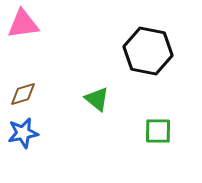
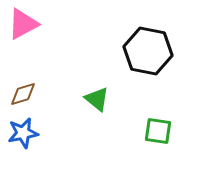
pink triangle: rotated 20 degrees counterclockwise
green square: rotated 8 degrees clockwise
